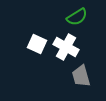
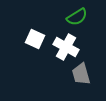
white square: moved 2 px left, 5 px up
gray trapezoid: moved 2 px up
